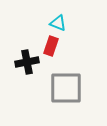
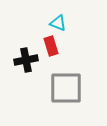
red rectangle: rotated 36 degrees counterclockwise
black cross: moved 1 px left, 2 px up
